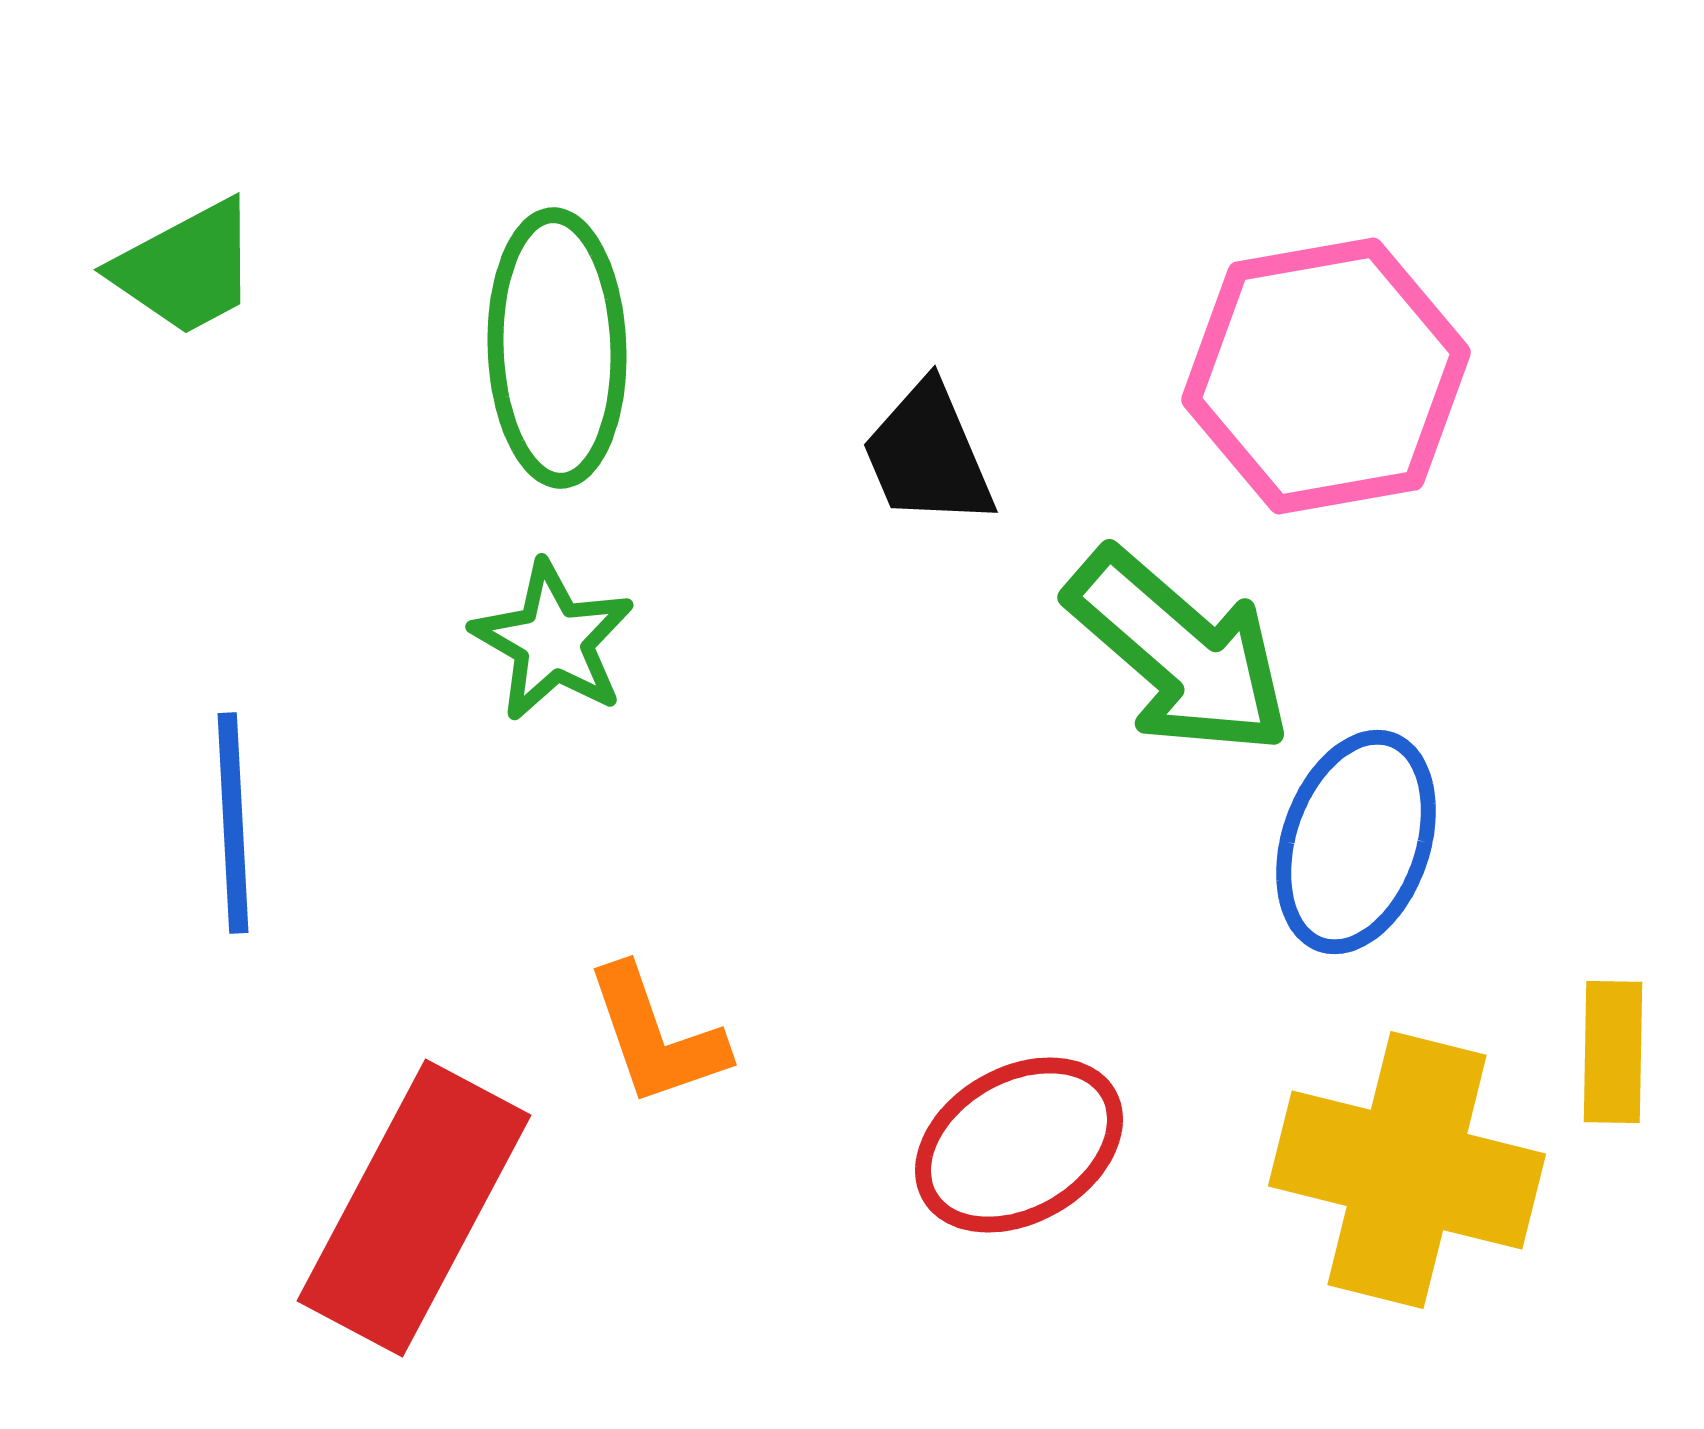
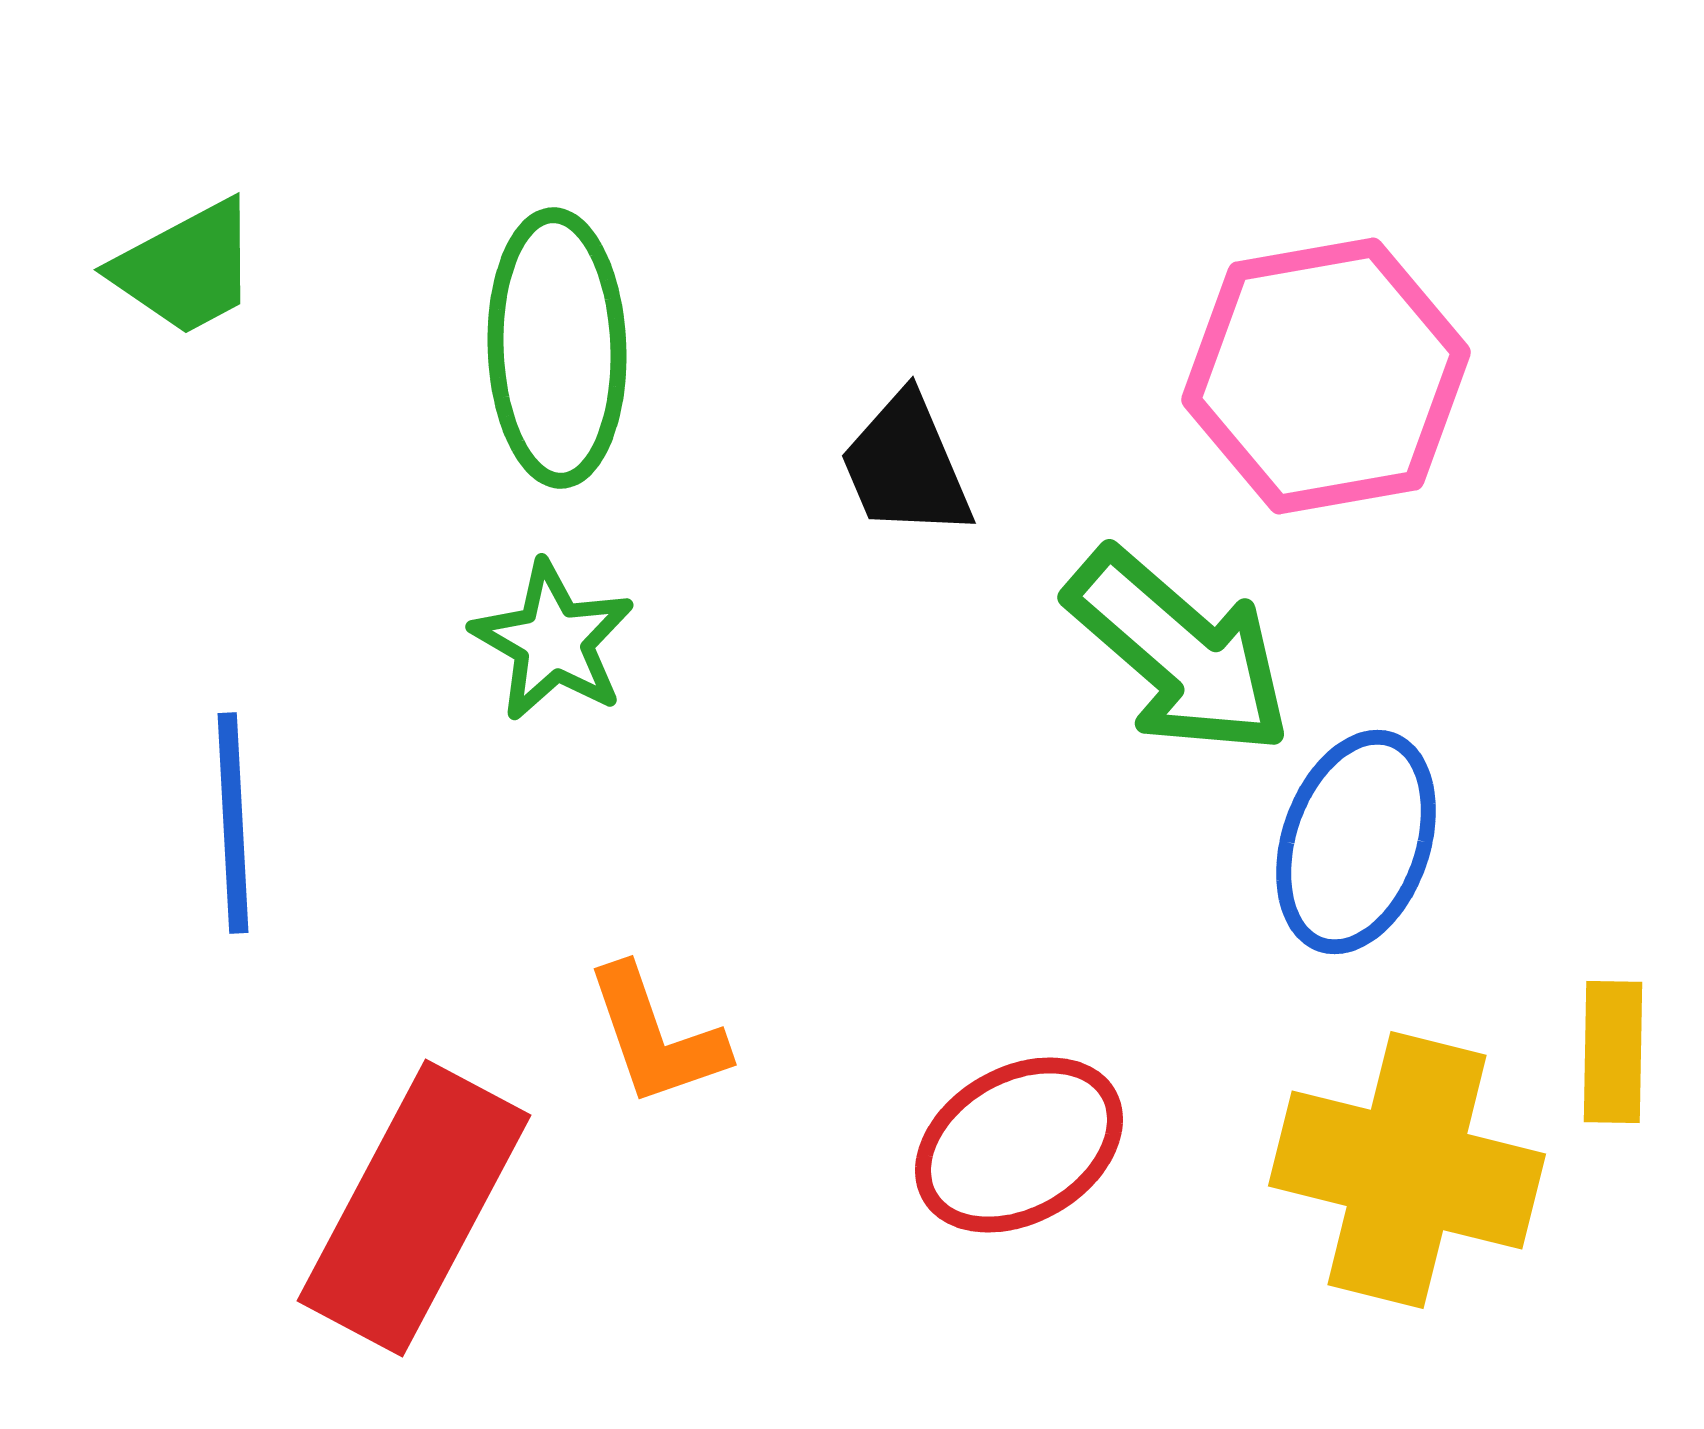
black trapezoid: moved 22 px left, 11 px down
